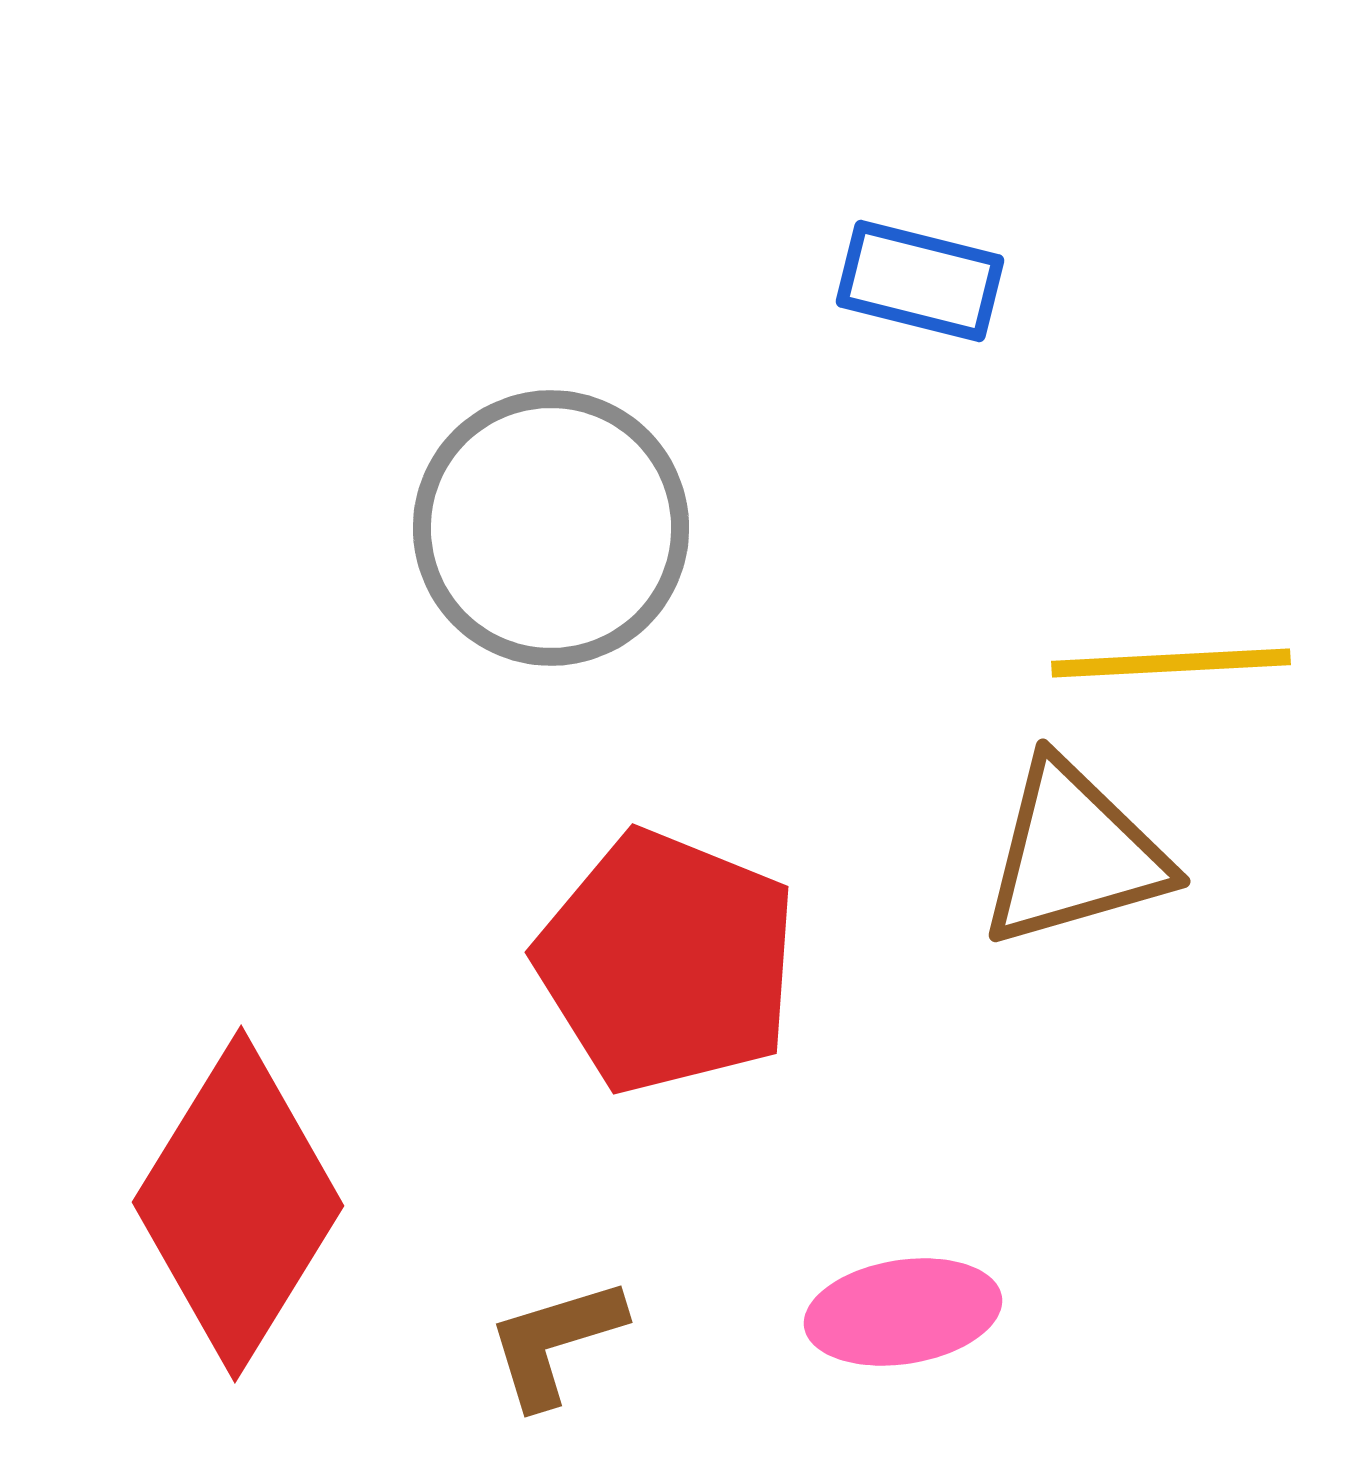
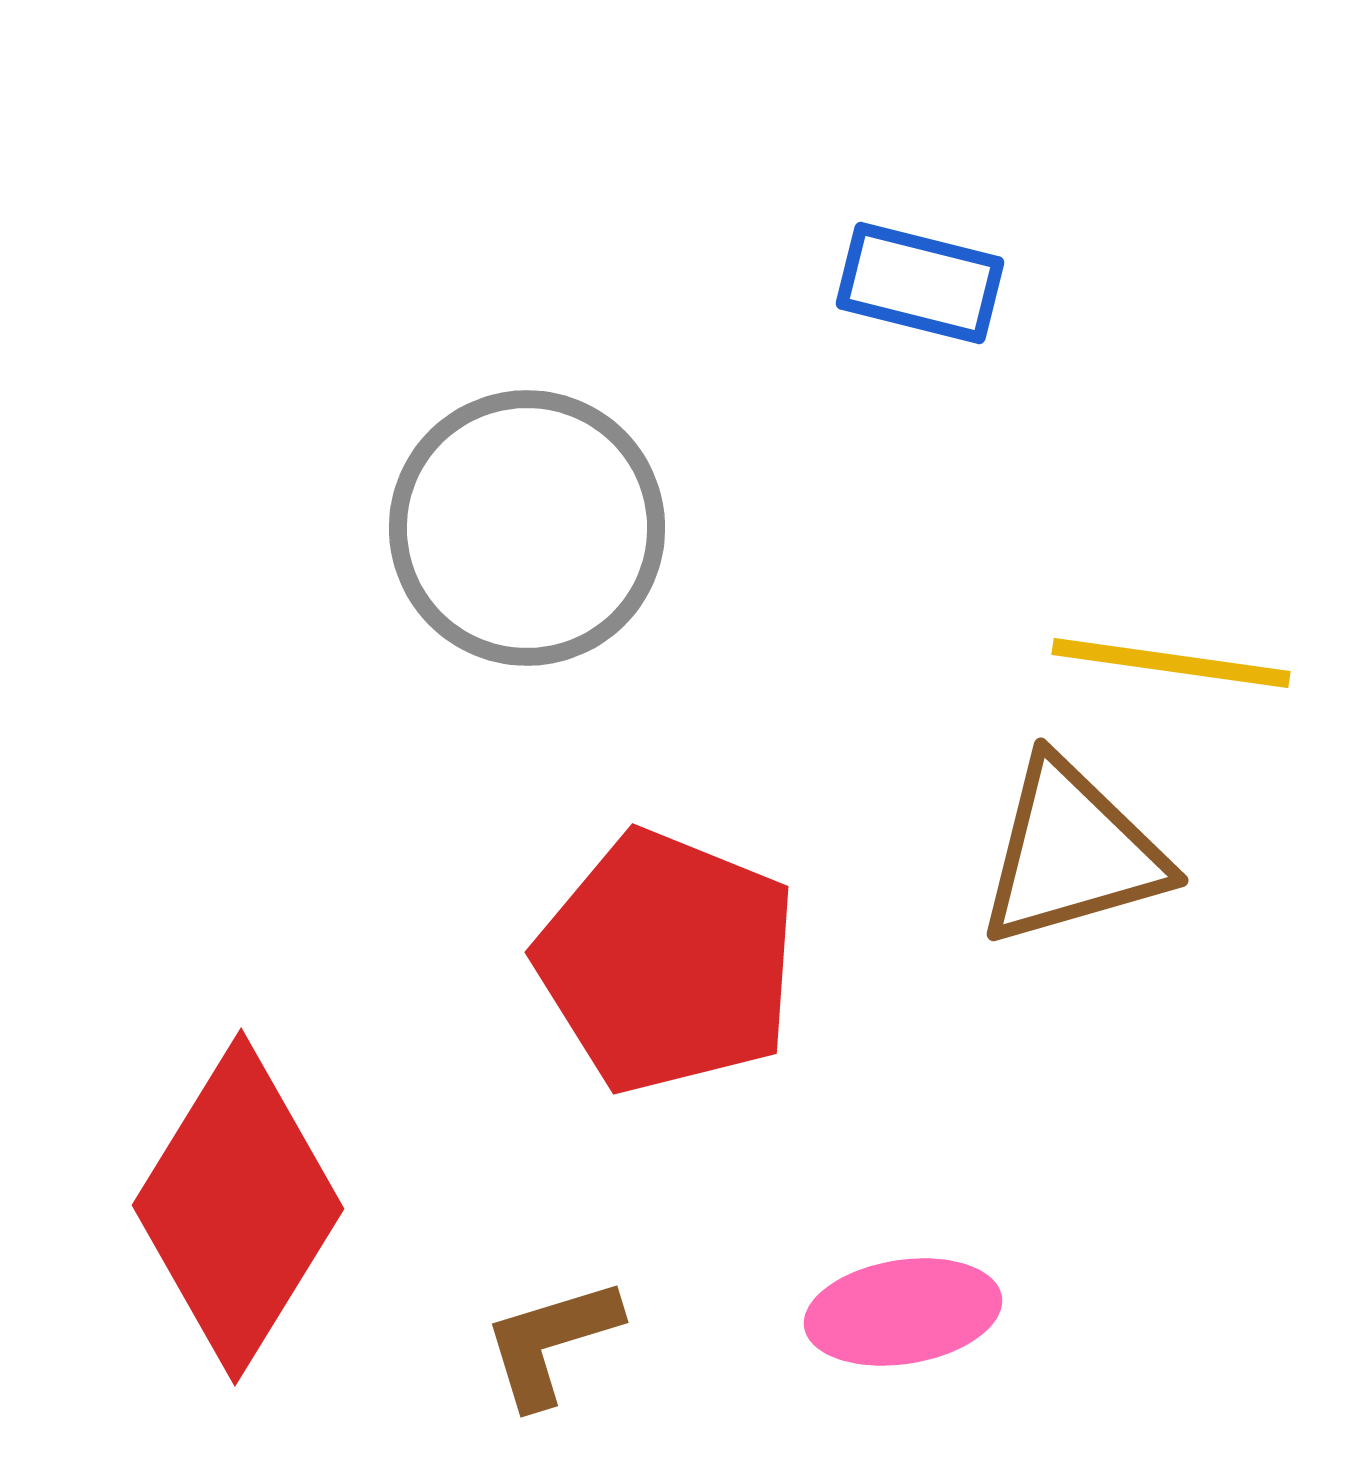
blue rectangle: moved 2 px down
gray circle: moved 24 px left
yellow line: rotated 11 degrees clockwise
brown triangle: moved 2 px left, 1 px up
red diamond: moved 3 px down
brown L-shape: moved 4 px left
